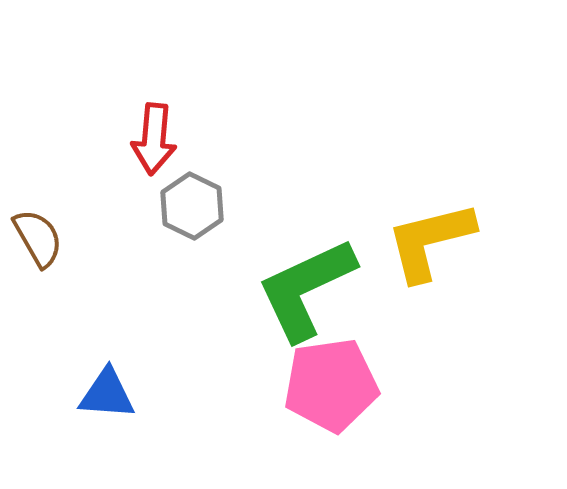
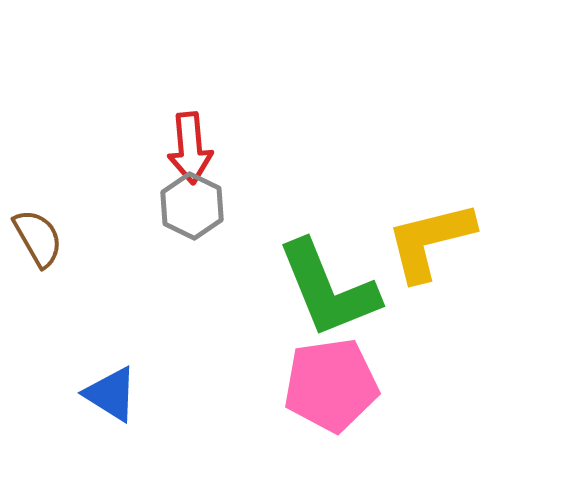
red arrow: moved 36 px right, 9 px down; rotated 10 degrees counterclockwise
green L-shape: moved 22 px right; rotated 87 degrees counterclockwise
blue triangle: moved 4 px right; rotated 28 degrees clockwise
